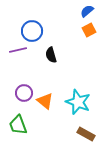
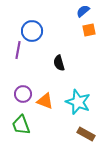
blue semicircle: moved 4 px left
orange square: rotated 16 degrees clockwise
purple line: rotated 66 degrees counterclockwise
black semicircle: moved 8 px right, 8 px down
purple circle: moved 1 px left, 1 px down
orange triangle: rotated 18 degrees counterclockwise
green trapezoid: moved 3 px right
